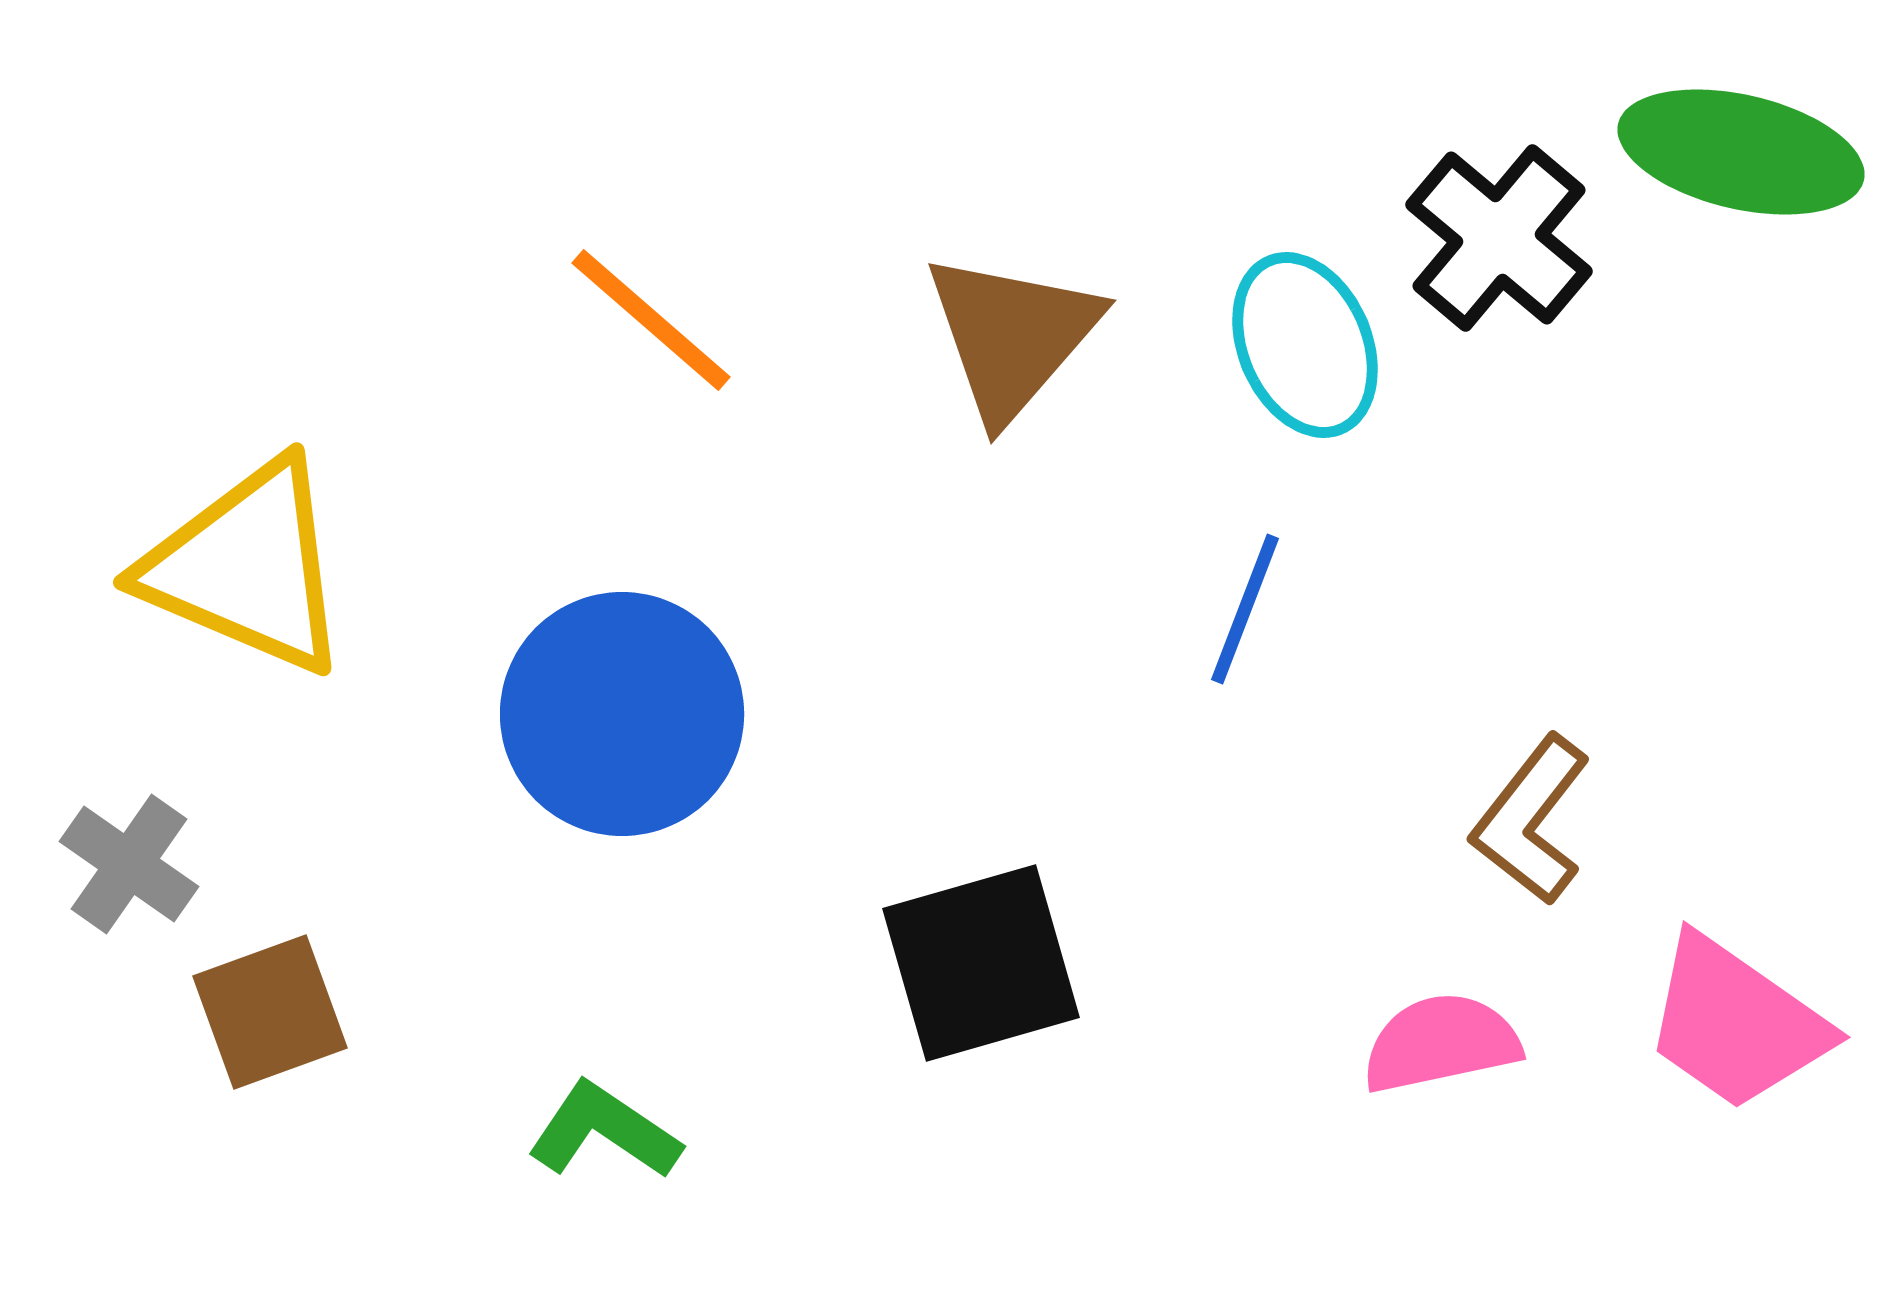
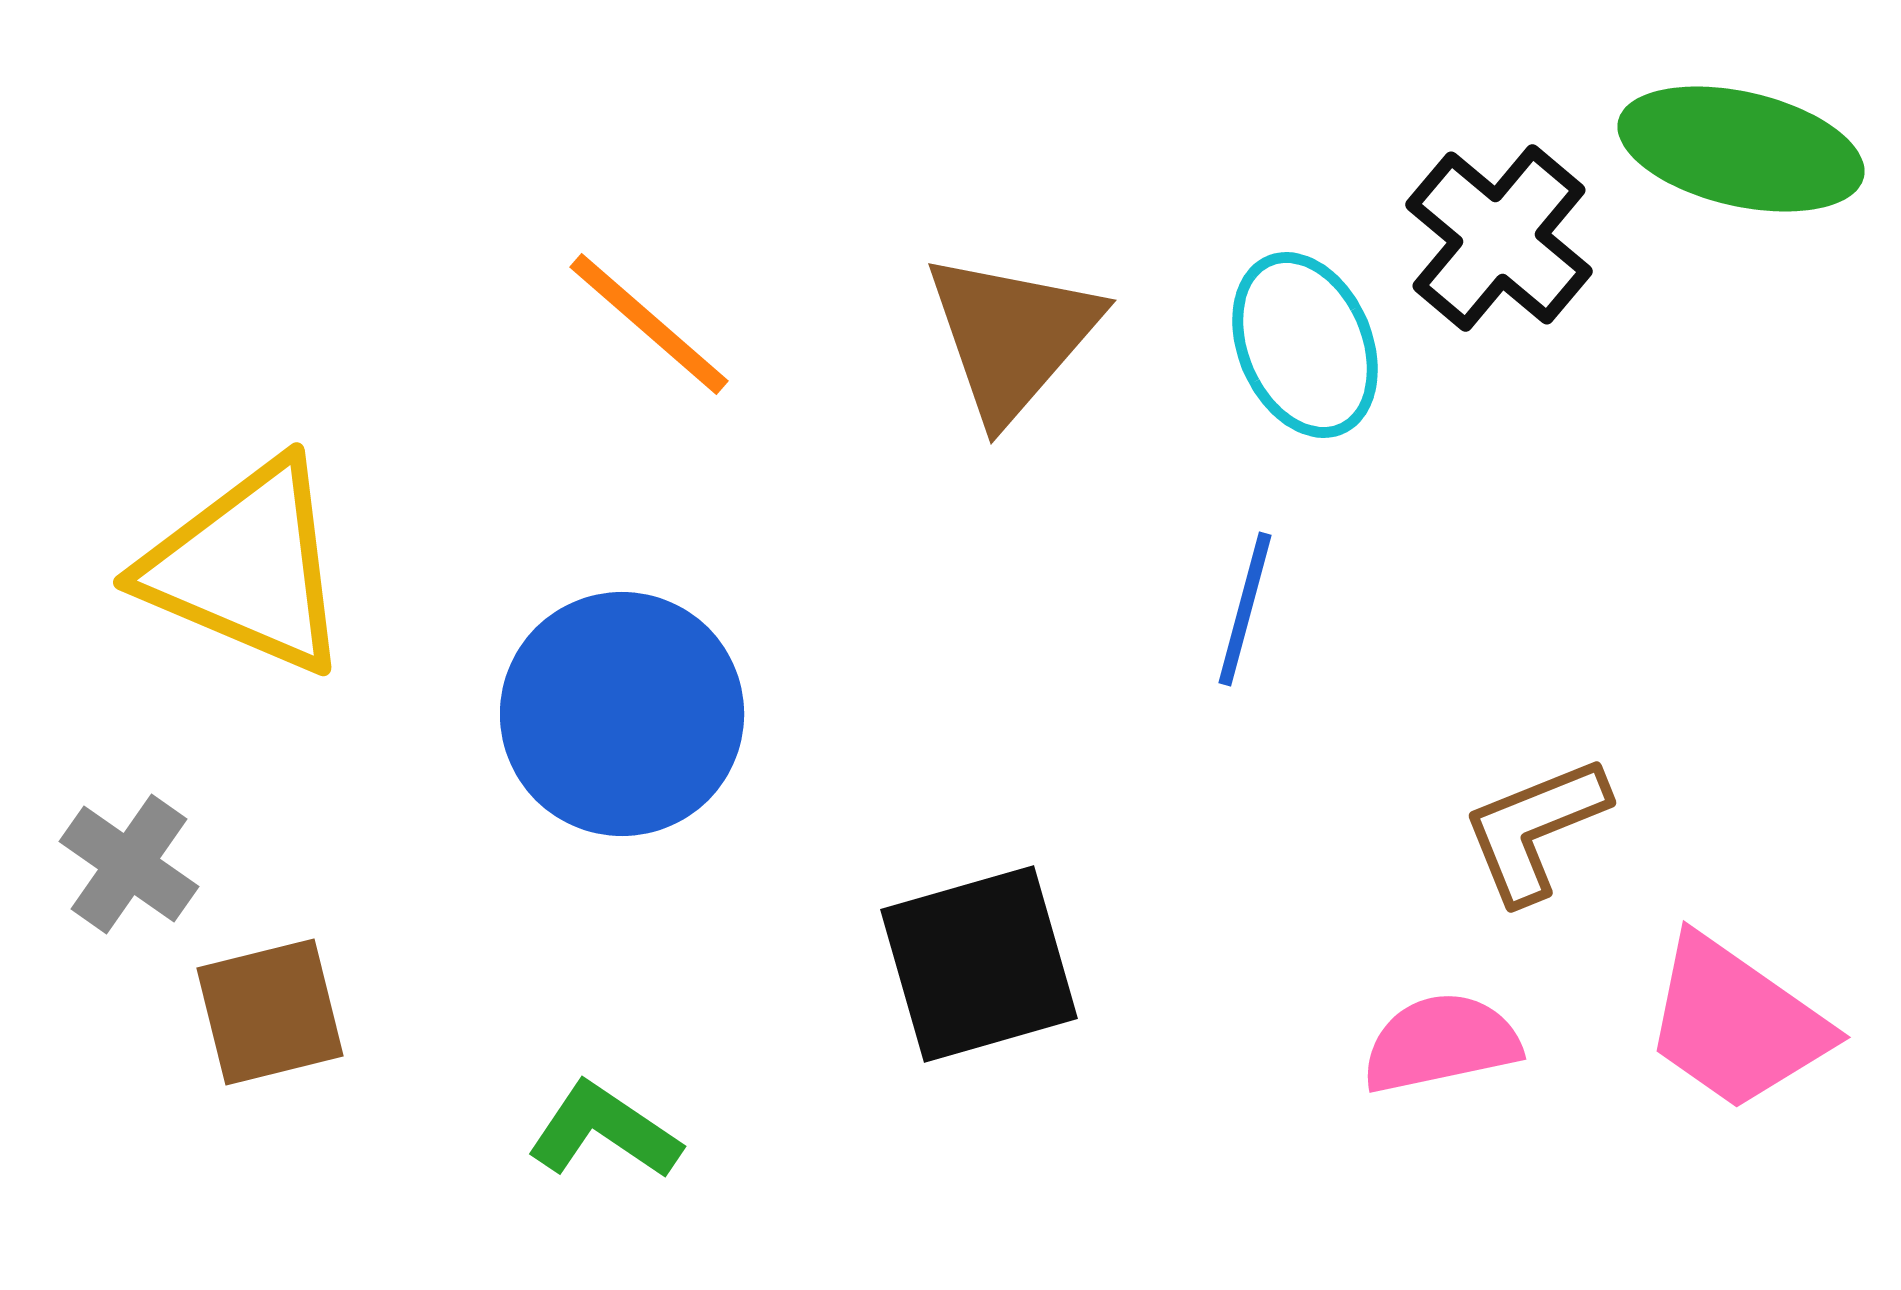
green ellipse: moved 3 px up
orange line: moved 2 px left, 4 px down
blue line: rotated 6 degrees counterclockwise
brown L-shape: moved 4 px right, 9 px down; rotated 30 degrees clockwise
black square: moved 2 px left, 1 px down
brown square: rotated 6 degrees clockwise
